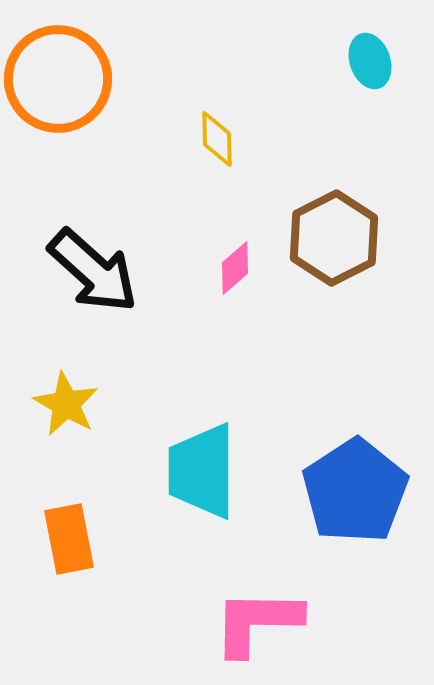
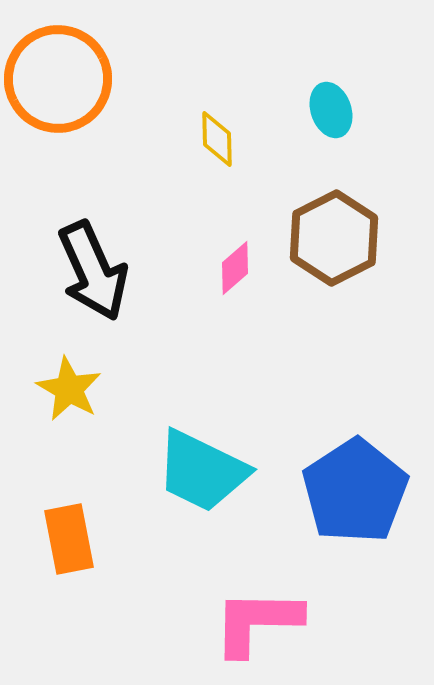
cyan ellipse: moved 39 px left, 49 px down
black arrow: rotated 24 degrees clockwise
yellow star: moved 3 px right, 15 px up
cyan trapezoid: rotated 64 degrees counterclockwise
